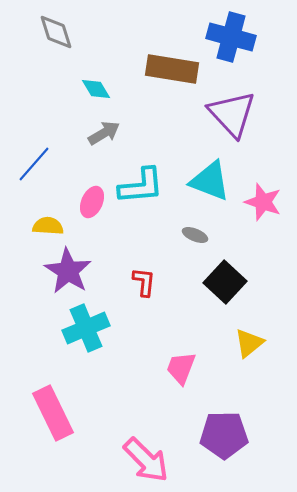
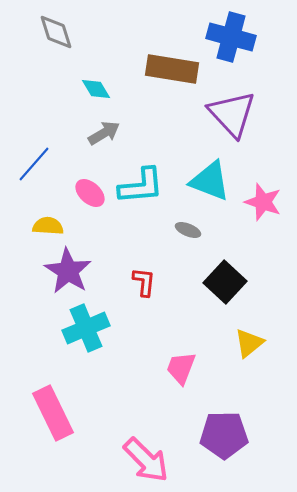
pink ellipse: moved 2 px left, 9 px up; rotated 72 degrees counterclockwise
gray ellipse: moved 7 px left, 5 px up
